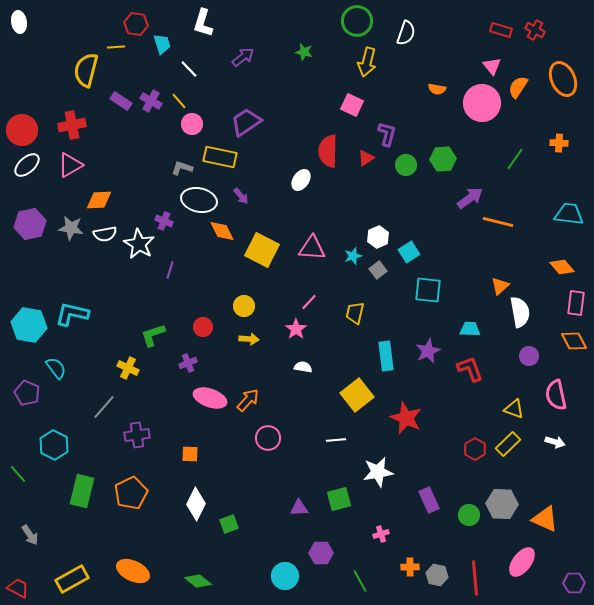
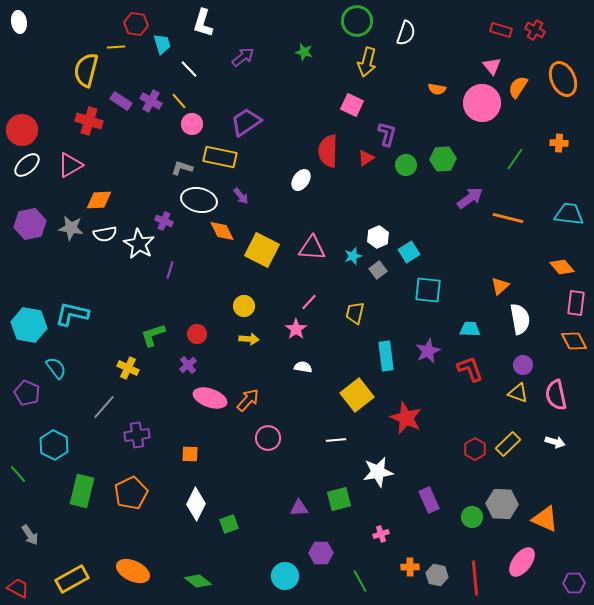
red cross at (72, 125): moved 17 px right, 4 px up; rotated 28 degrees clockwise
orange line at (498, 222): moved 10 px right, 4 px up
white semicircle at (520, 312): moved 7 px down
red circle at (203, 327): moved 6 px left, 7 px down
purple circle at (529, 356): moved 6 px left, 9 px down
purple cross at (188, 363): moved 2 px down; rotated 18 degrees counterclockwise
yellow triangle at (514, 409): moved 4 px right, 16 px up
green circle at (469, 515): moved 3 px right, 2 px down
